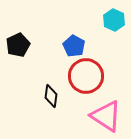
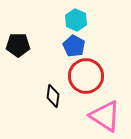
cyan hexagon: moved 38 px left
black pentagon: rotated 25 degrees clockwise
black diamond: moved 2 px right
pink triangle: moved 1 px left
